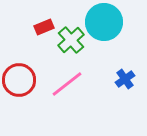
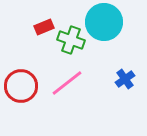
green cross: rotated 28 degrees counterclockwise
red circle: moved 2 px right, 6 px down
pink line: moved 1 px up
